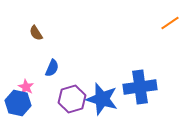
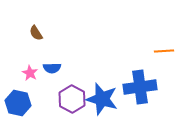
orange line: moved 6 px left, 28 px down; rotated 30 degrees clockwise
blue semicircle: rotated 66 degrees clockwise
pink star: moved 4 px right, 14 px up
purple hexagon: rotated 16 degrees counterclockwise
